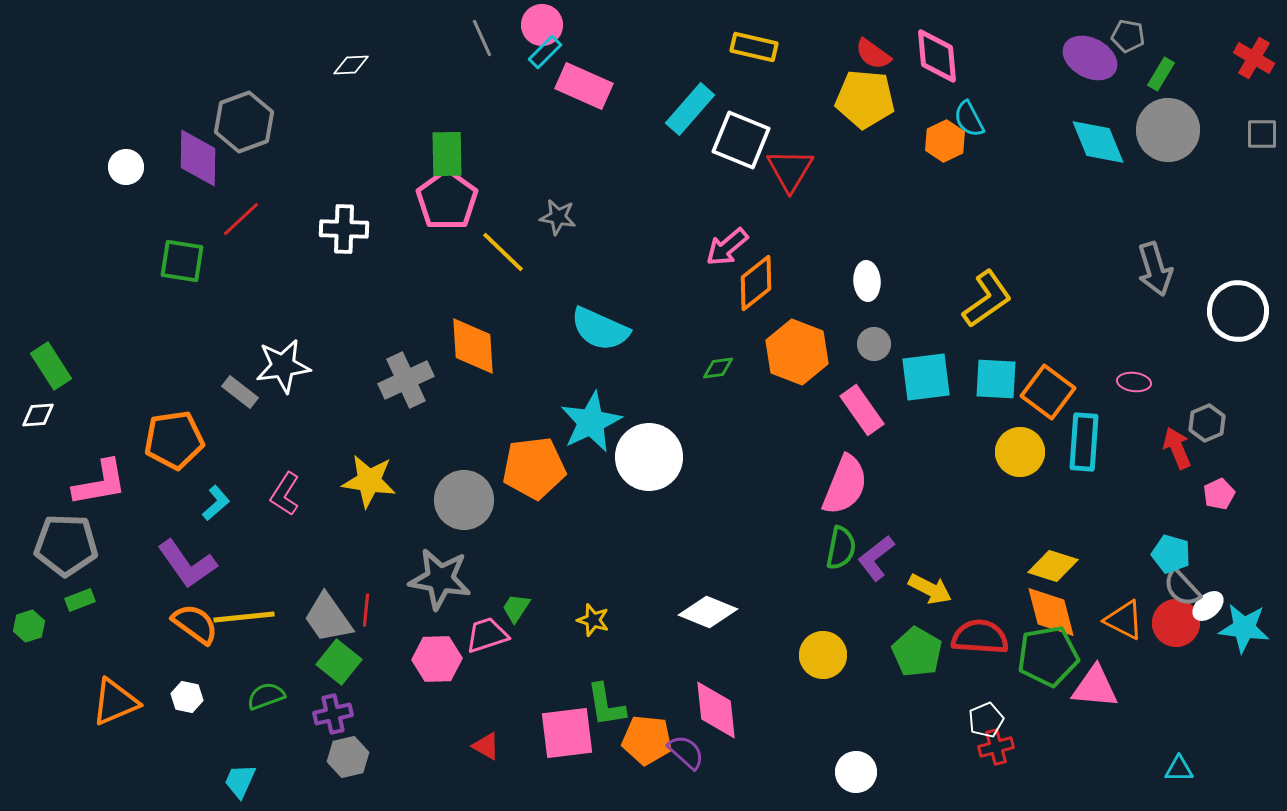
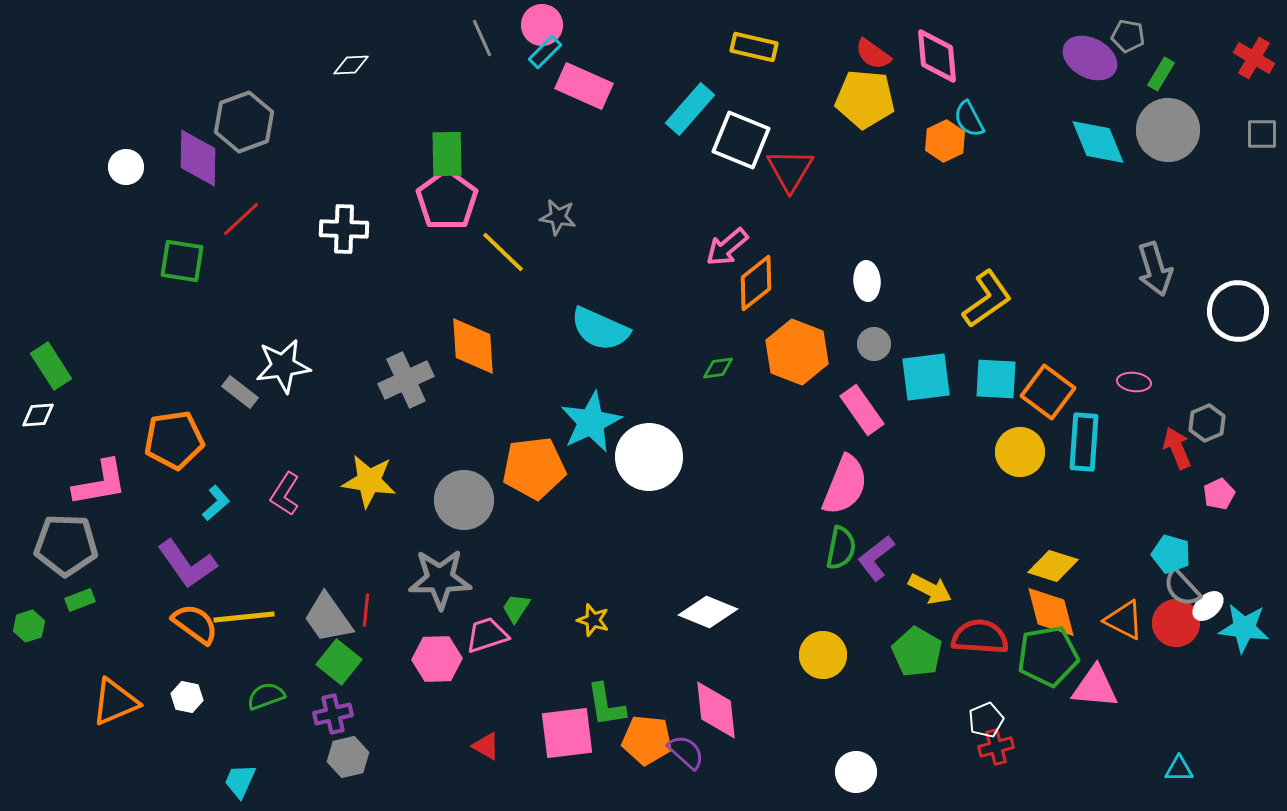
gray star at (440, 579): rotated 10 degrees counterclockwise
